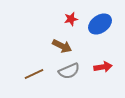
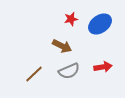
brown line: rotated 18 degrees counterclockwise
